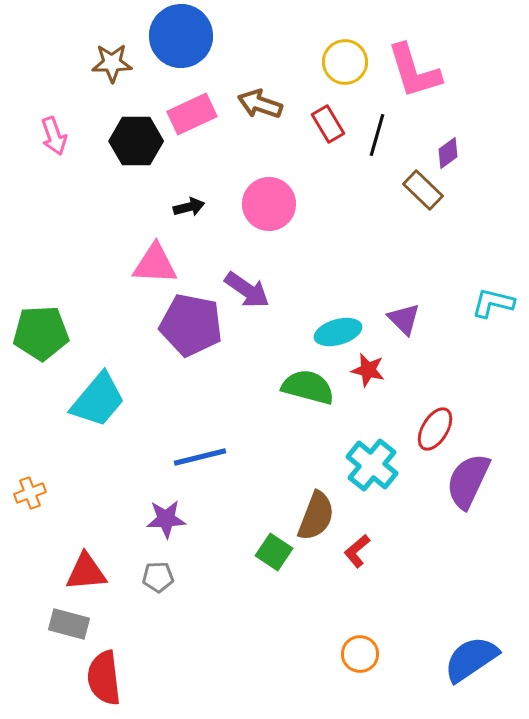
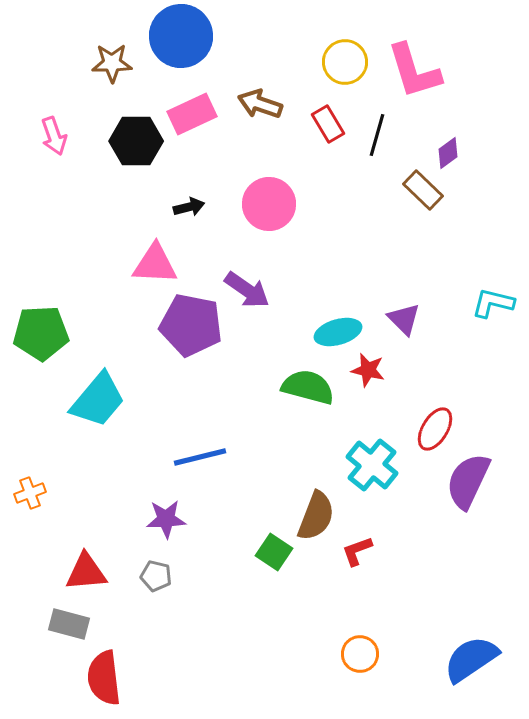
red L-shape: rotated 20 degrees clockwise
gray pentagon: moved 2 px left, 1 px up; rotated 16 degrees clockwise
